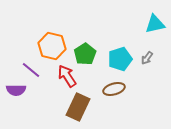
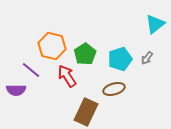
cyan triangle: rotated 25 degrees counterclockwise
brown rectangle: moved 8 px right, 5 px down
